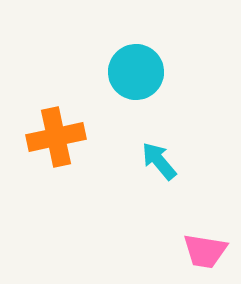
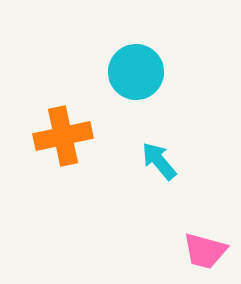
orange cross: moved 7 px right, 1 px up
pink trapezoid: rotated 6 degrees clockwise
